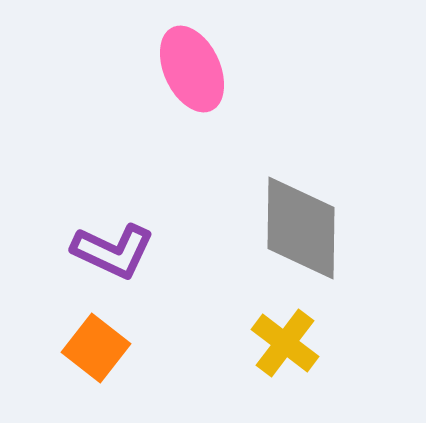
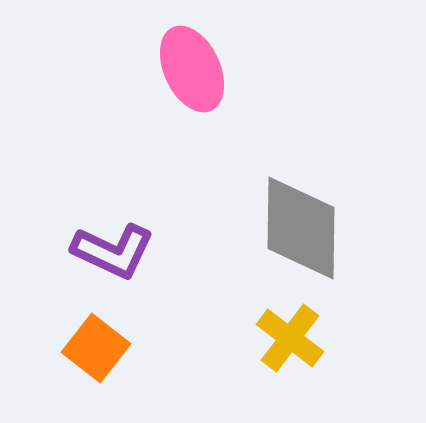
yellow cross: moved 5 px right, 5 px up
